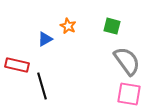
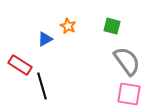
red rectangle: moved 3 px right; rotated 20 degrees clockwise
